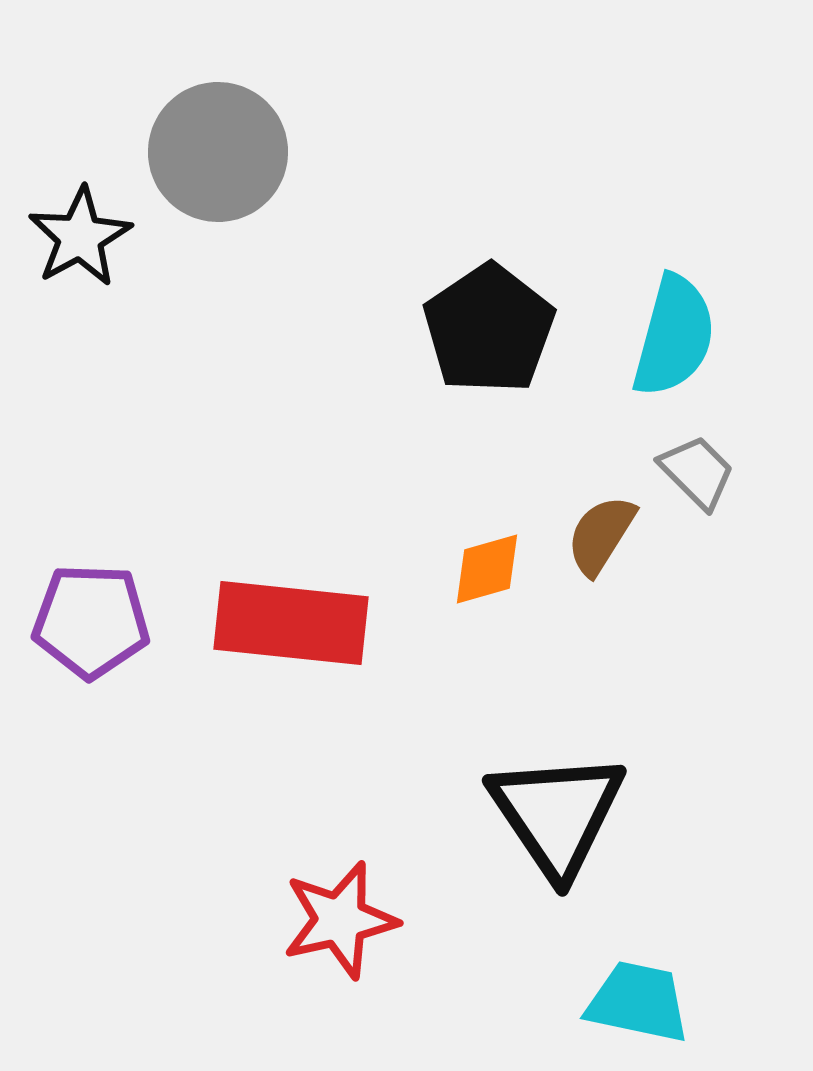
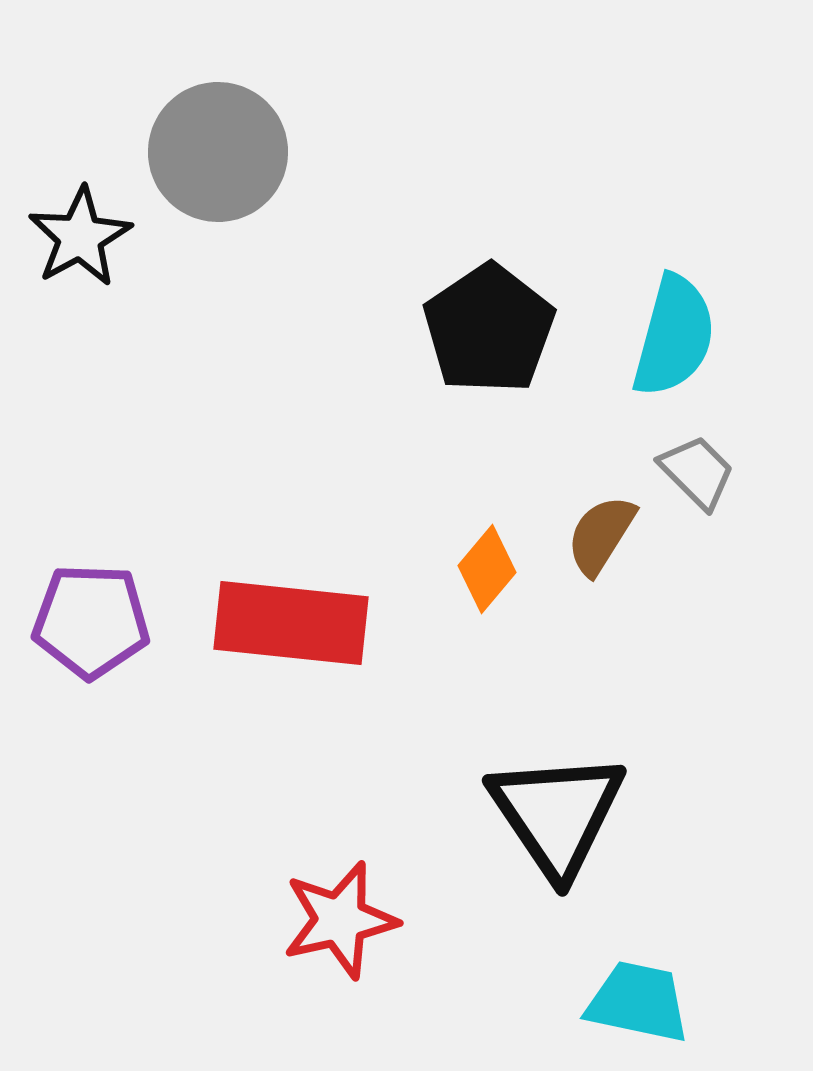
orange diamond: rotated 34 degrees counterclockwise
